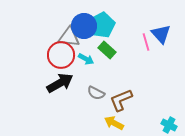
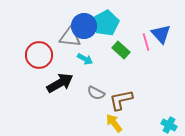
cyan pentagon: moved 4 px right, 2 px up
gray triangle: moved 1 px right
green rectangle: moved 14 px right
red circle: moved 22 px left
cyan arrow: moved 1 px left
brown L-shape: rotated 10 degrees clockwise
yellow arrow: rotated 24 degrees clockwise
